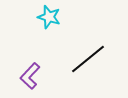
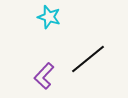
purple L-shape: moved 14 px right
